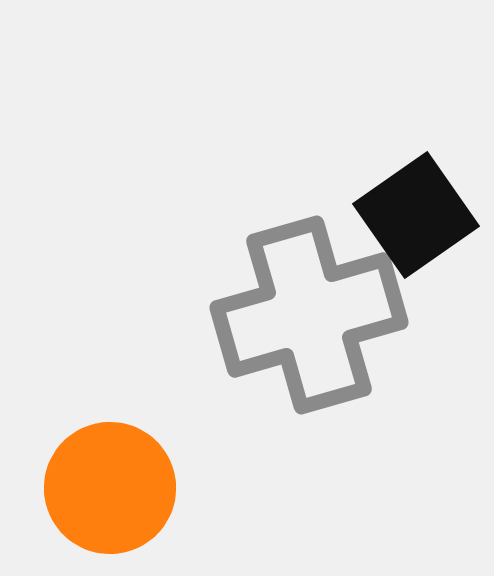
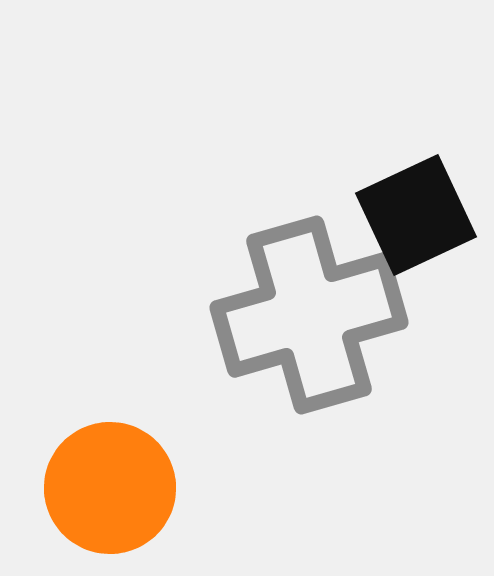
black square: rotated 10 degrees clockwise
